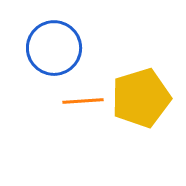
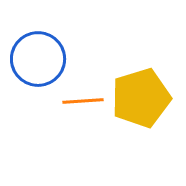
blue circle: moved 16 px left, 11 px down
